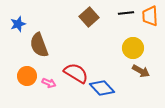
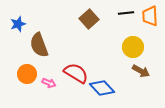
brown square: moved 2 px down
yellow circle: moved 1 px up
orange circle: moved 2 px up
